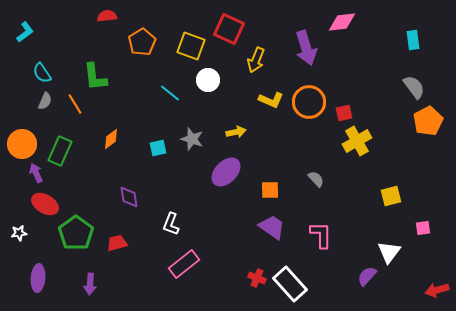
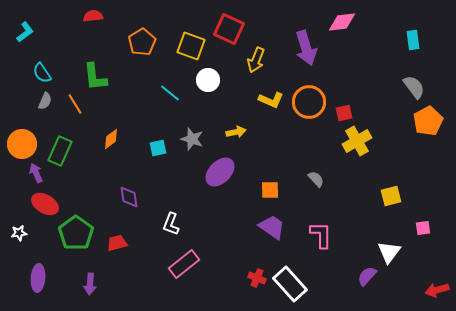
red semicircle at (107, 16): moved 14 px left
purple ellipse at (226, 172): moved 6 px left
